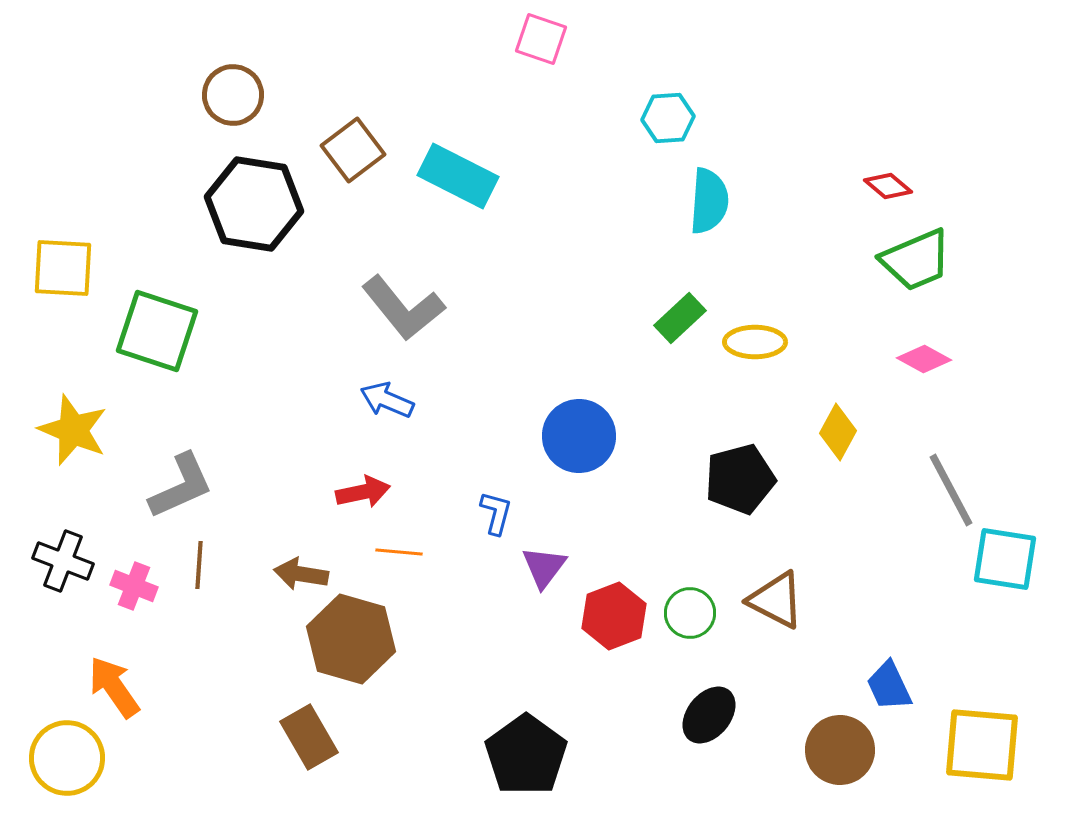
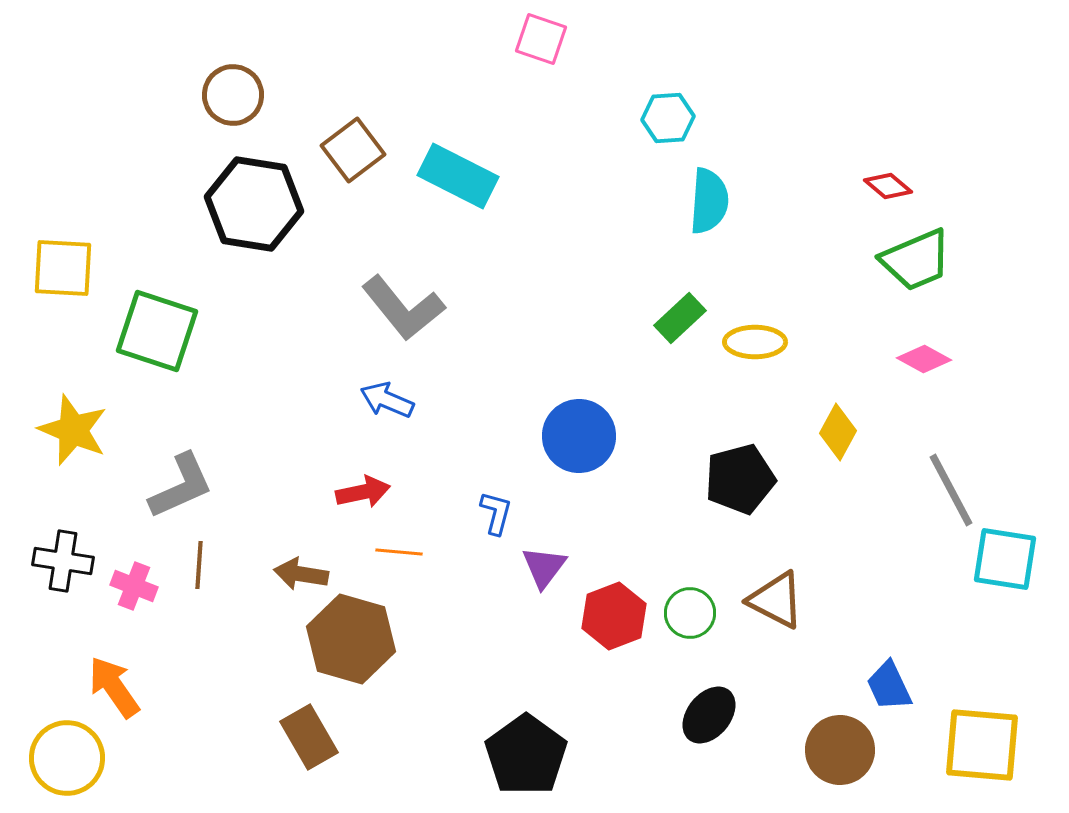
black cross at (63, 561): rotated 12 degrees counterclockwise
